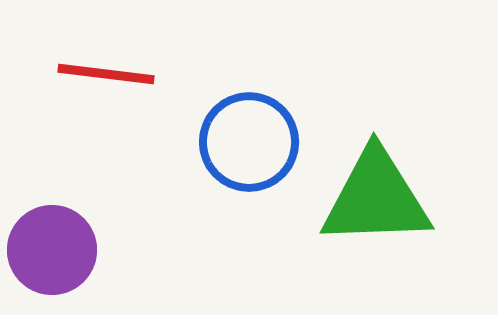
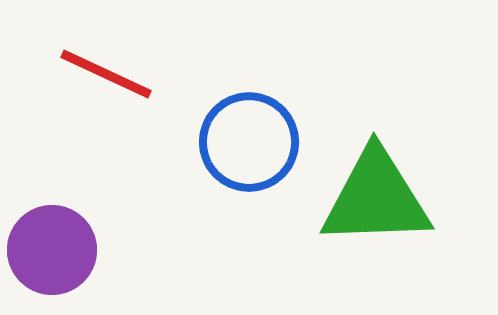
red line: rotated 18 degrees clockwise
